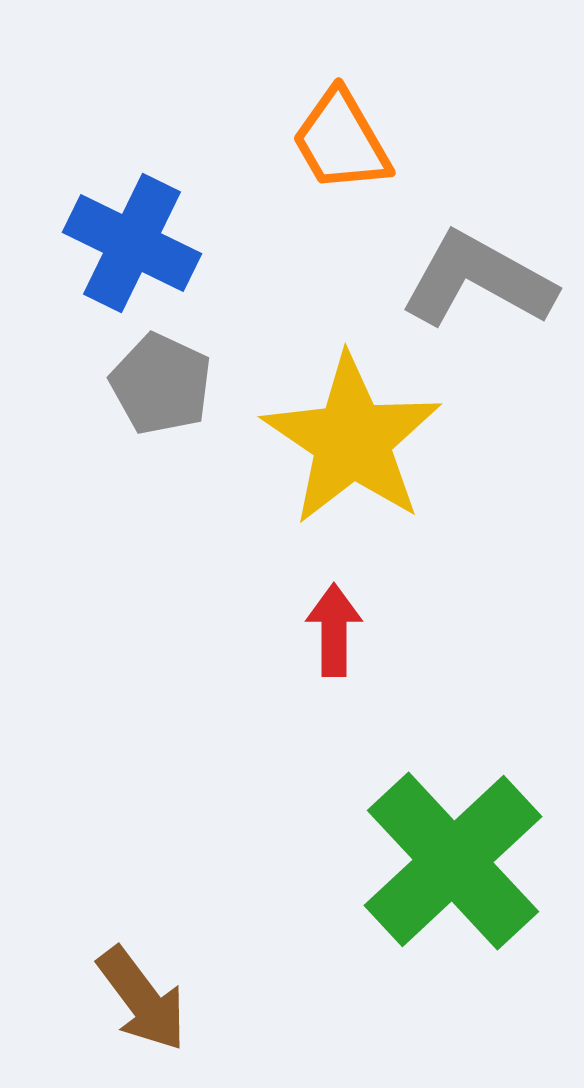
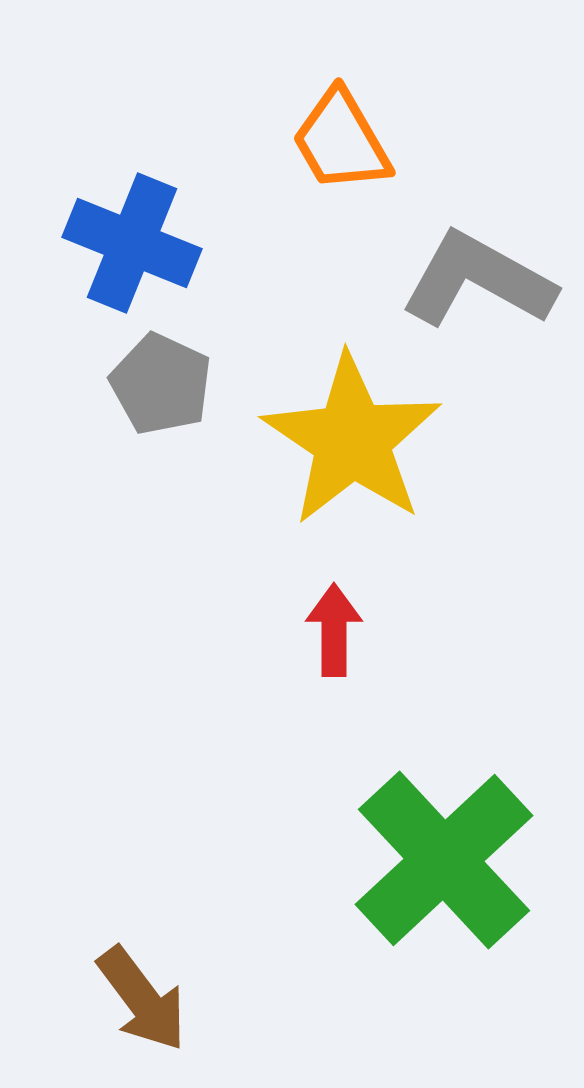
blue cross: rotated 4 degrees counterclockwise
green cross: moved 9 px left, 1 px up
